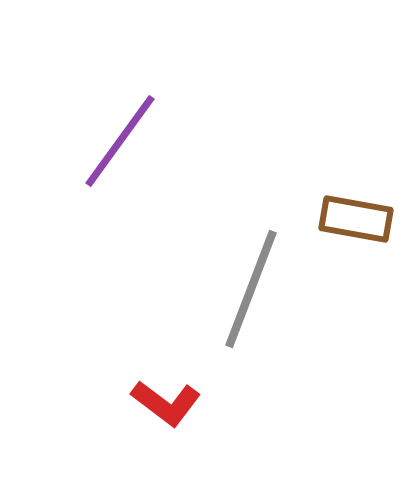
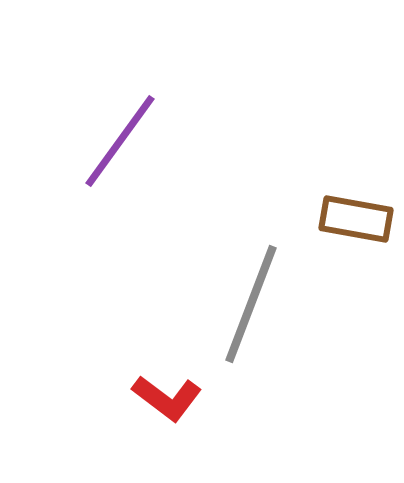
gray line: moved 15 px down
red L-shape: moved 1 px right, 5 px up
